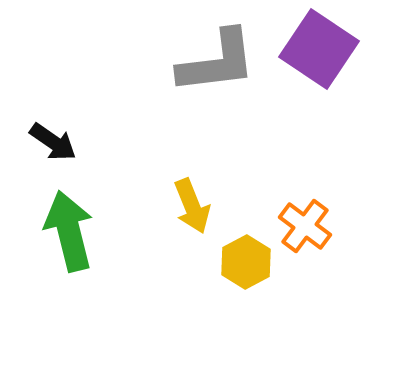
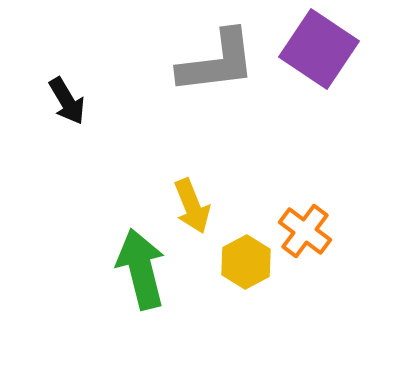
black arrow: moved 14 px right, 41 px up; rotated 24 degrees clockwise
orange cross: moved 5 px down
green arrow: moved 72 px right, 38 px down
